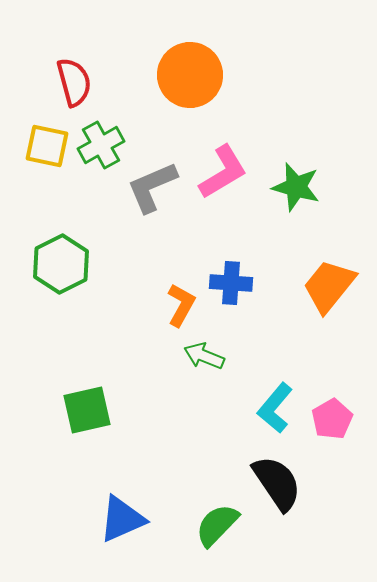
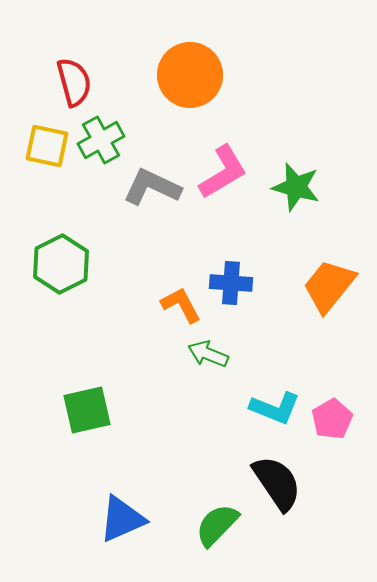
green cross: moved 5 px up
gray L-shape: rotated 48 degrees clockwise
orange L-shape: rotated 57 degrees counterclockwise
green arrow: moved 4 px right, 2 px up
cyan L-shape: rotated 108 degrees counterclockwise
